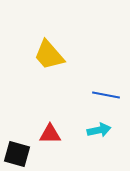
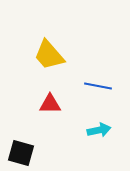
blue line: moved 8 px left, 9 px up
red triangle: moved 30 px up
black square: moved 4 px right, 1 px up
